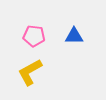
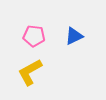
blue triangle: rotated 24 degrees counterclockwise
